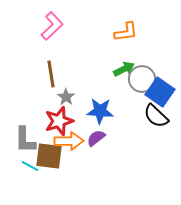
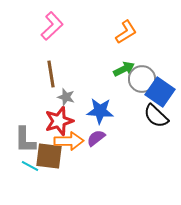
orange L-shape: rotated 25 degrees counterclockwise
gray star: rotated 18 degrees counterclockwise
